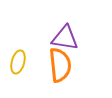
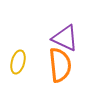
purple triangle: rotated 16 degrees clockwise
